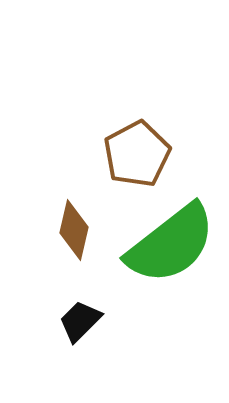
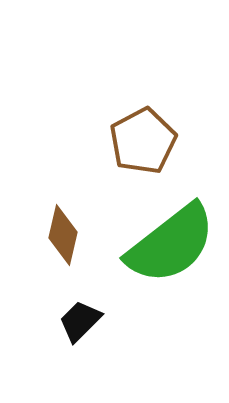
brown pentagon: moved 6 px right, 13 px up
brown diamond: moved 11 px left, 5 px down
